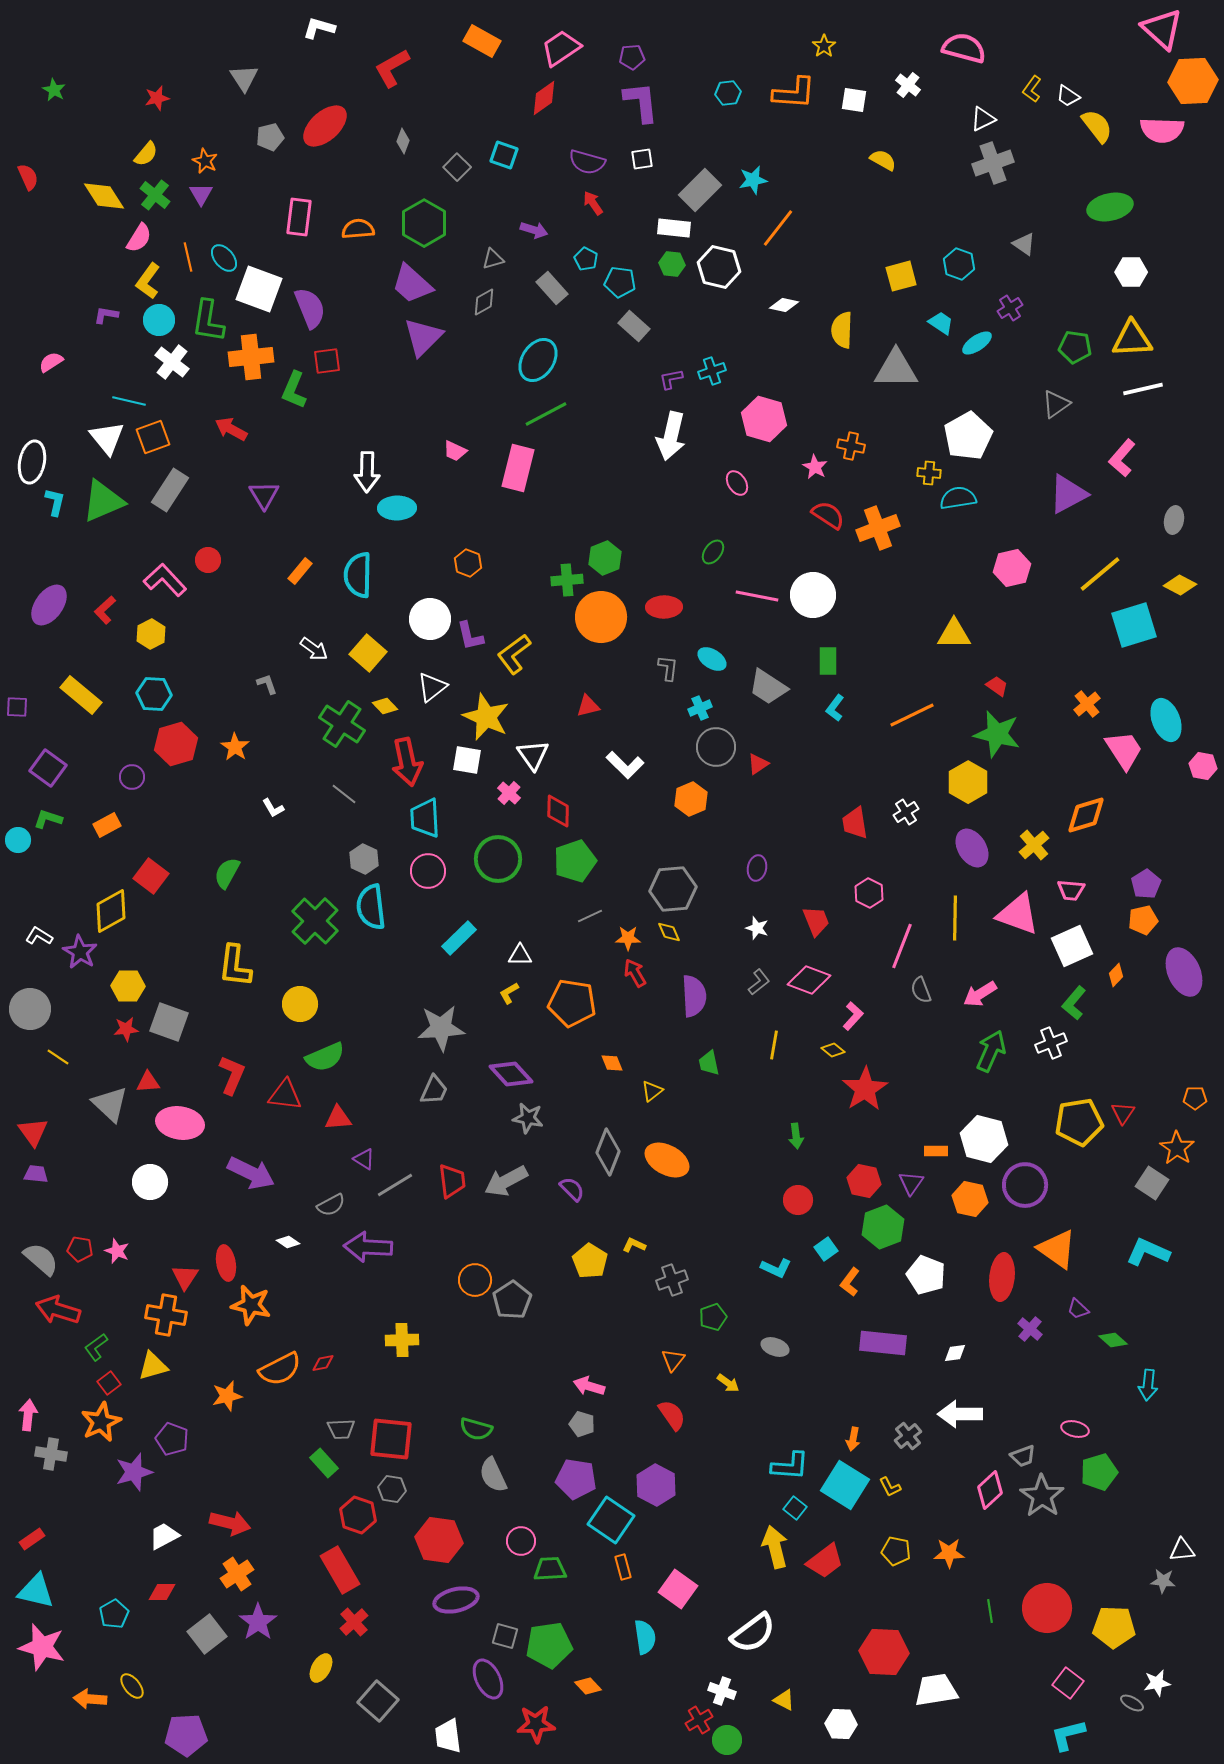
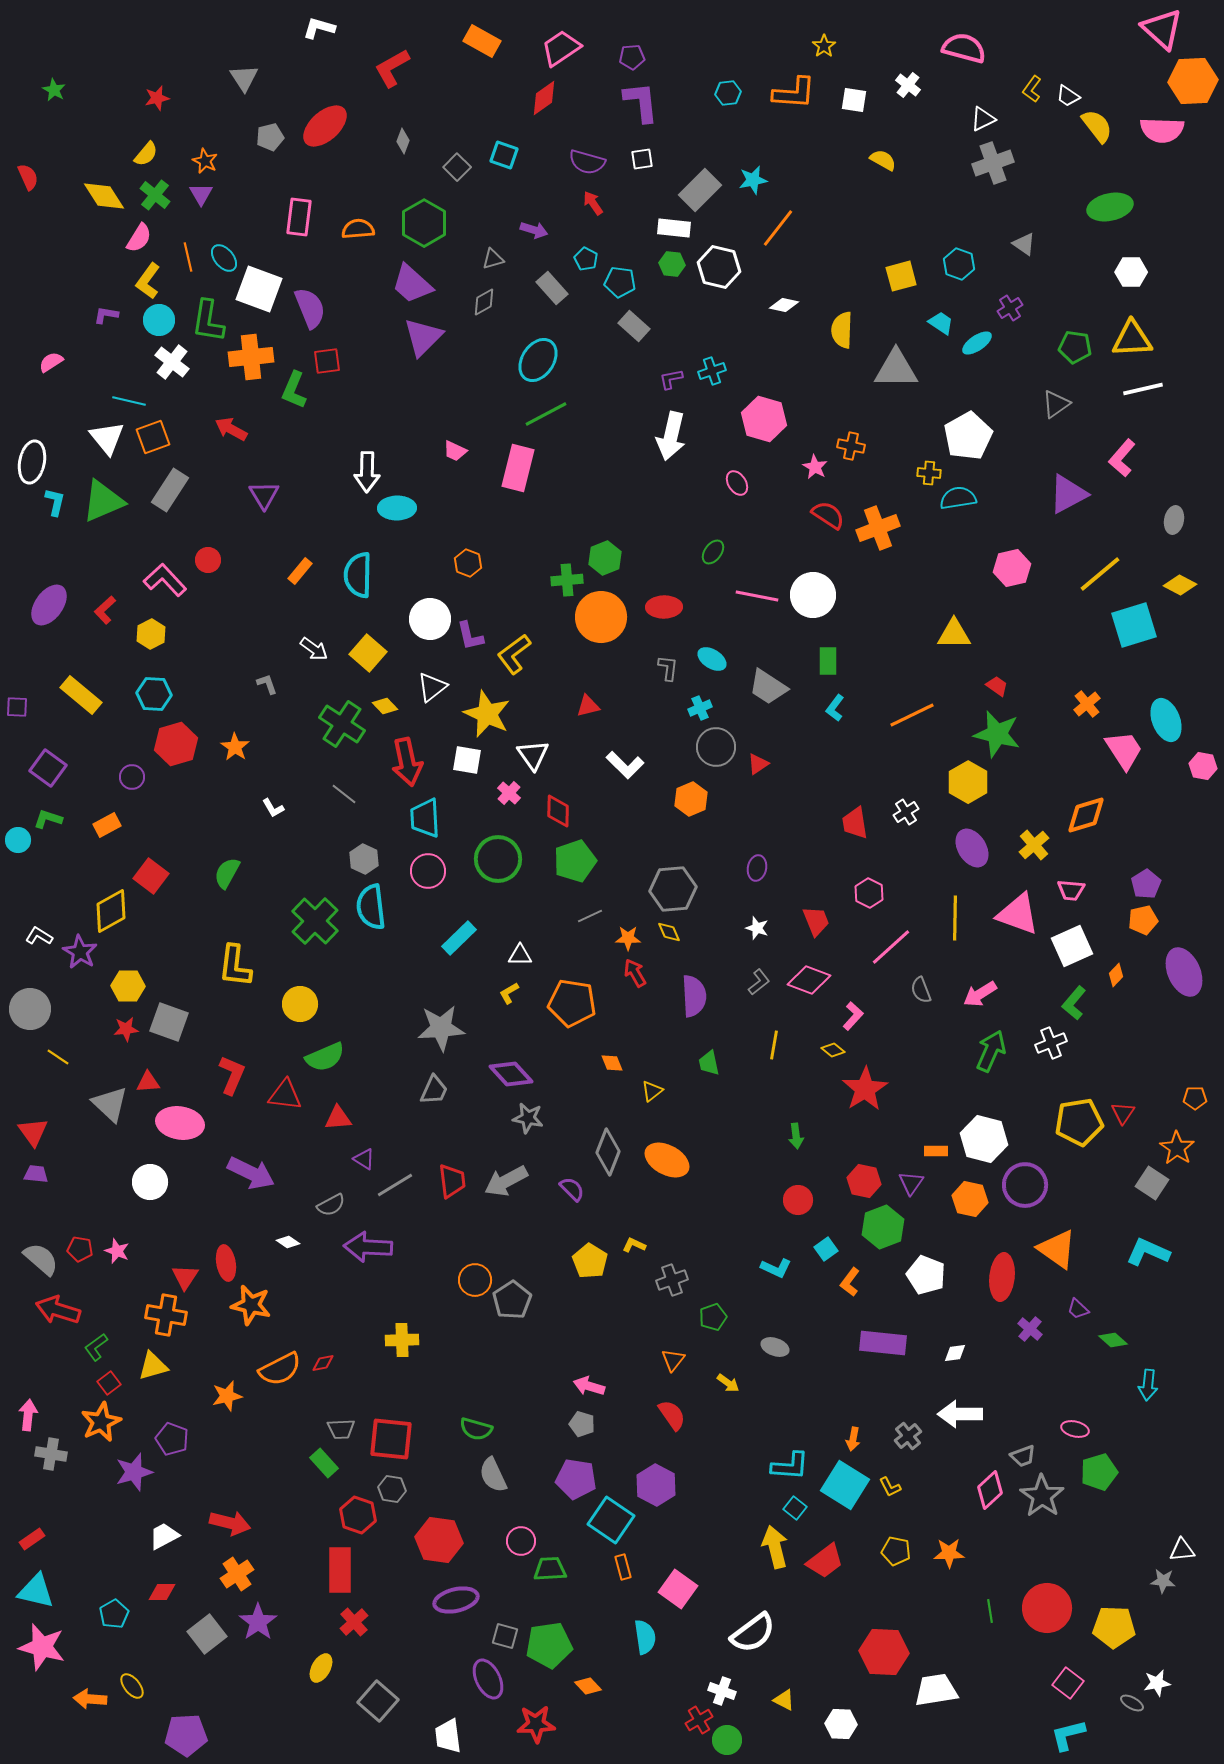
yellow star at (486, 717): moved 1 px right, 3 px up
pink line at (902, 946): moved 11 px left, 1 px down; rotated 27 degrees clockwise
red rectangle at (340, 1570): rotated 30 degrees clockwise
